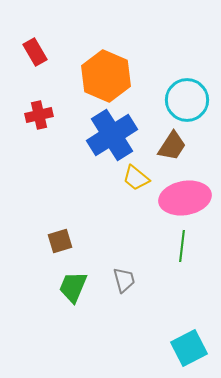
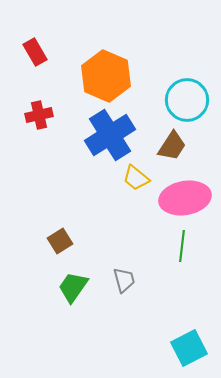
blue cross: moved 2 px left
brown square: rotated 15 degrees counterclockwise
green trapezoid: rotated 12 degrees clockwise
